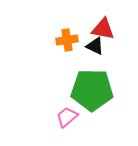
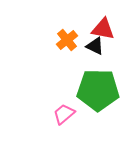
orange cross: rotated 30 degrees counterclockwise
green pentagon: moved 6 px right
pink trapezoid: moved 3 px left, 3 px up
